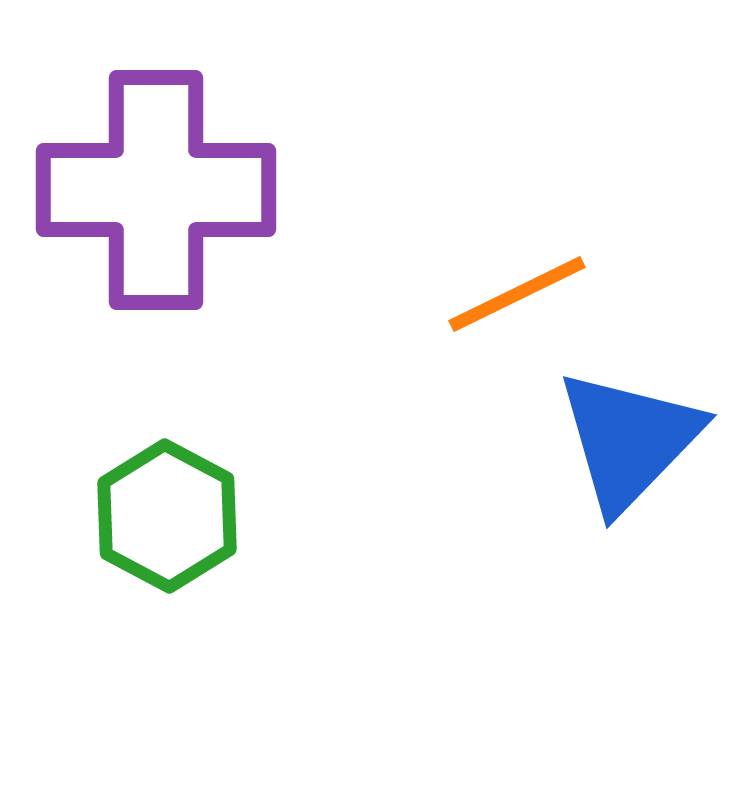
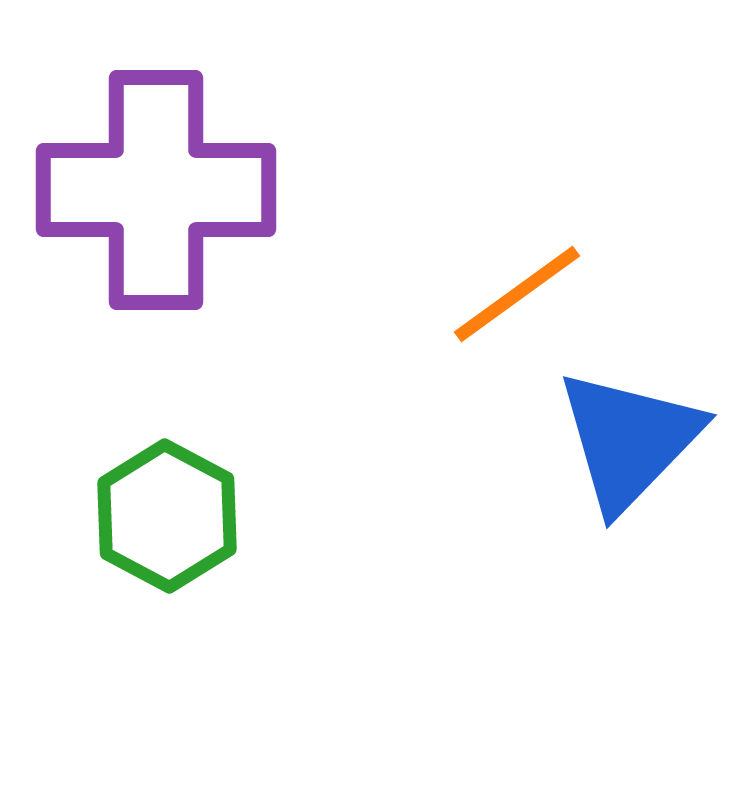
orange line: rotated 10 degrees counterclockwise
